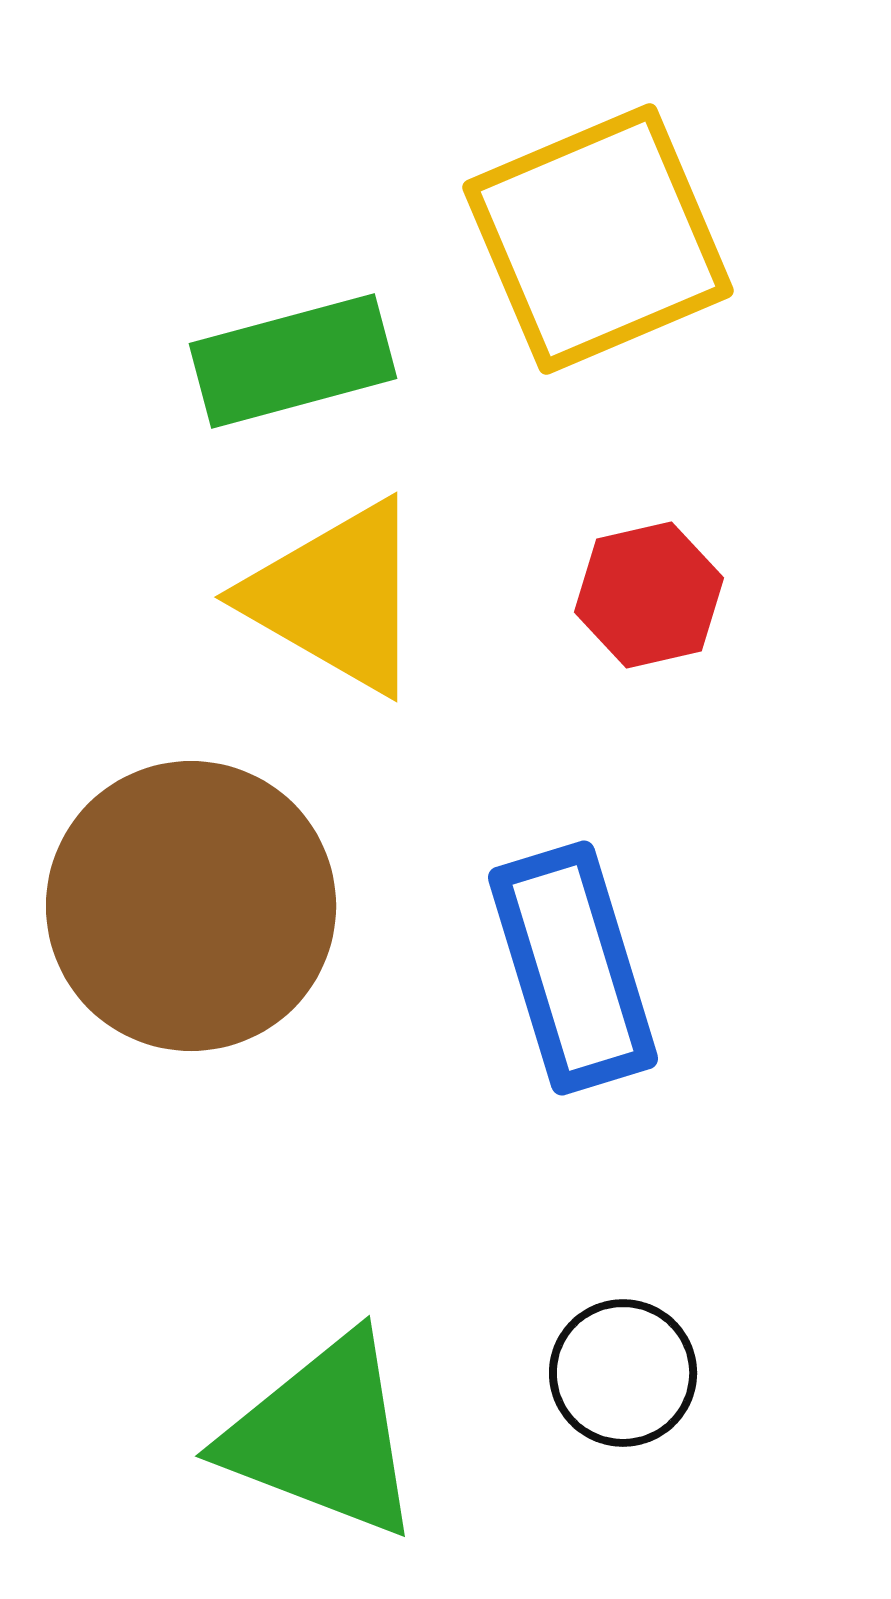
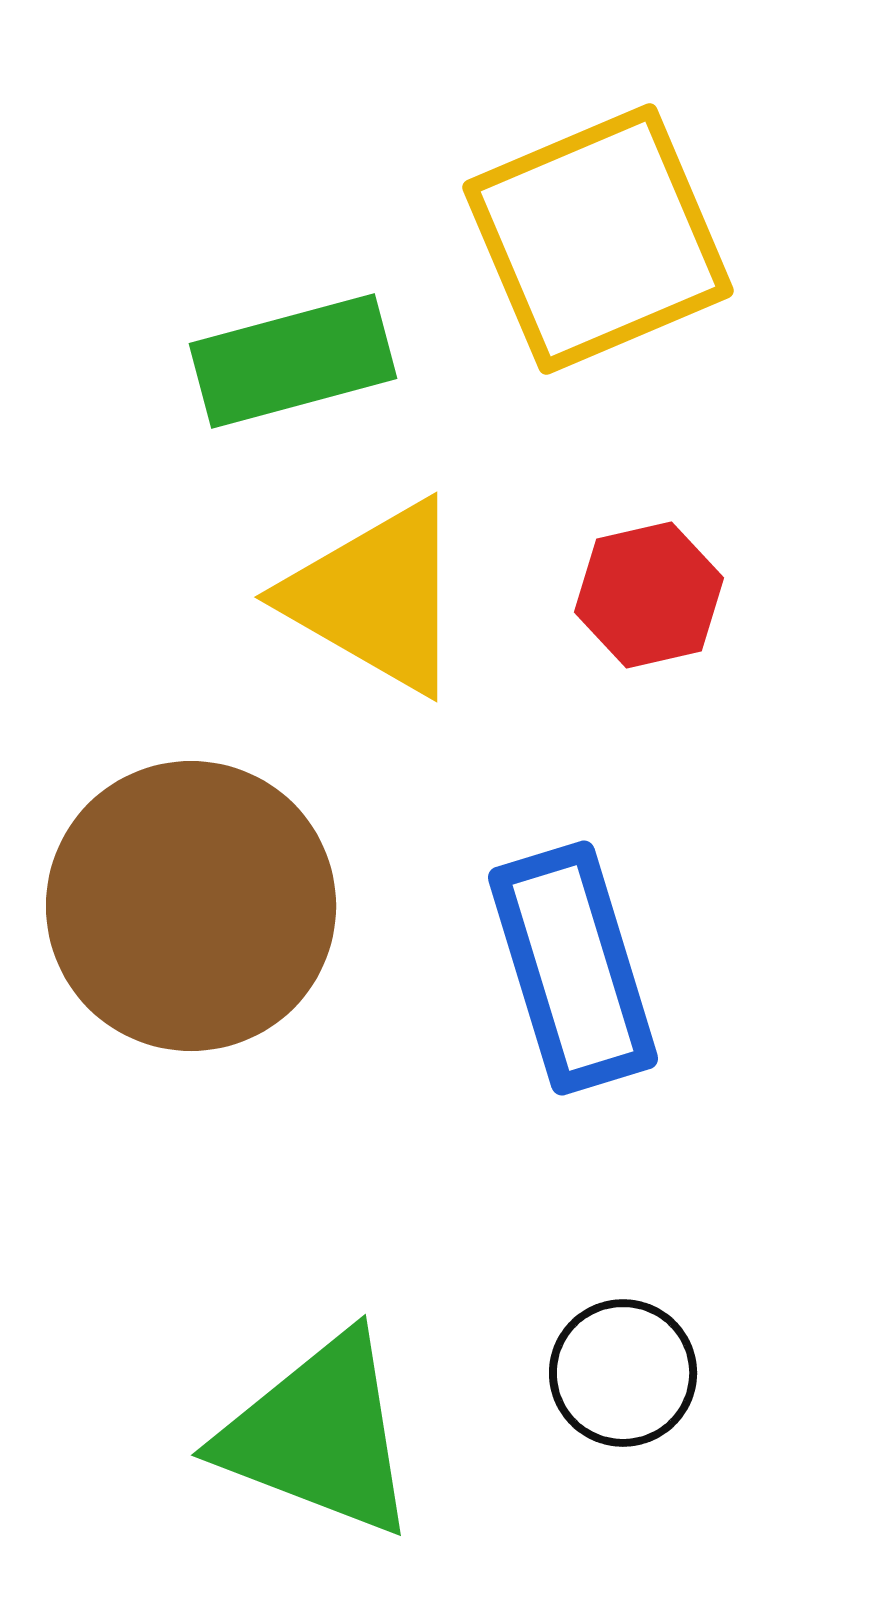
yellow triangle: moved 40 px right
green triangle: moved 4 px left, 1 px up
